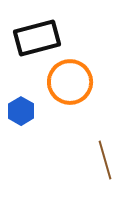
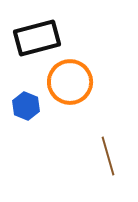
blue hexagon: moved 5 px right, 5 px up; rotated 8 degrees counterclockwise
brown line: moved 3 px right, 4 px up
